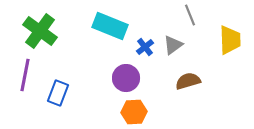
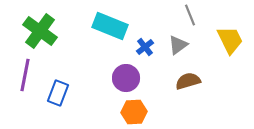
yellow trapezoid: rotated 24 degrees counterclockwise
gray triangle: moved 5 px right
